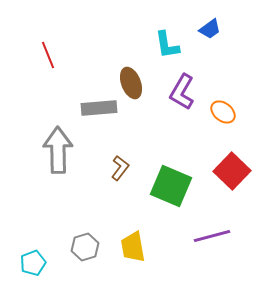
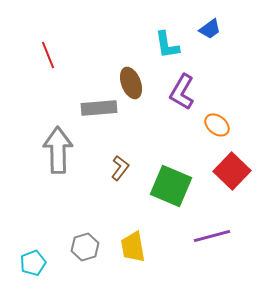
orange ellipse: moved 6 px left, 13 px down
